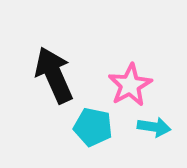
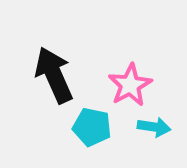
cyan pentagon: moved 1 px left
